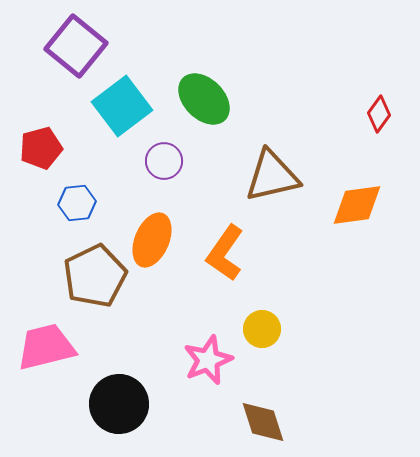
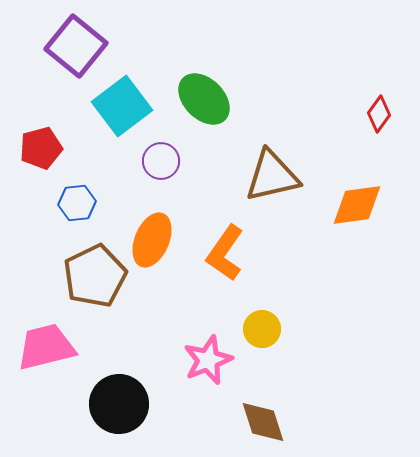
purple circle: moved 3 px left
